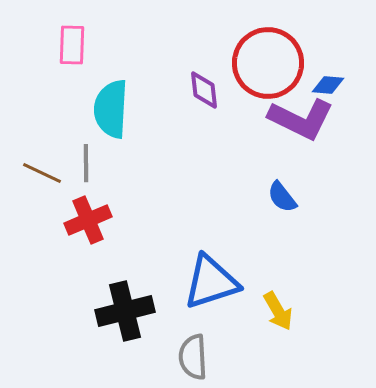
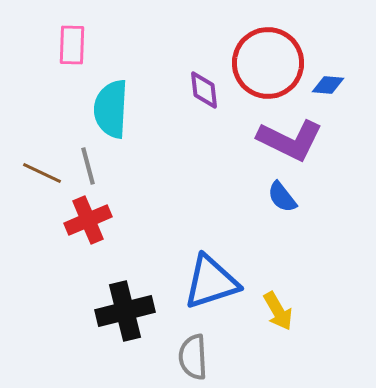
purple L-shape: moved 11 px left, 21 px down
gray line: moved 2 px right, 3 px down; rotated 15 degrees counterclockwise
